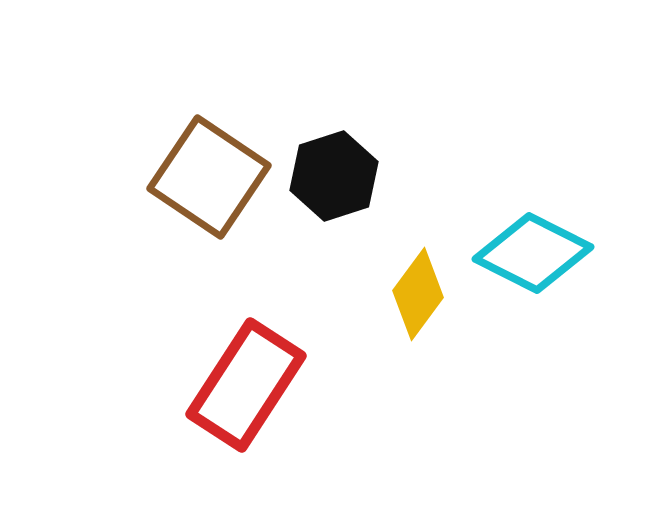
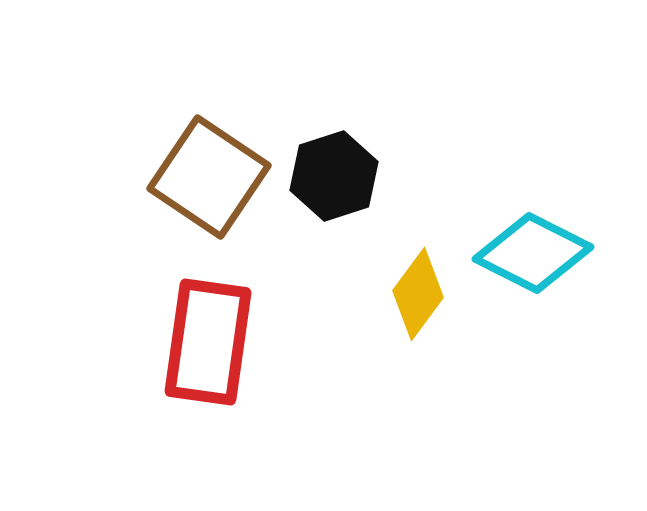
red rectangle: moved 38 px left, 43 px up; rotated 25 degrees counterclockwise
